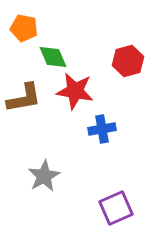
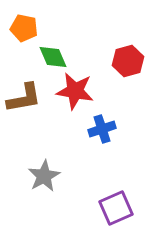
blue cross: rotated 8 degrees counterclockwise
